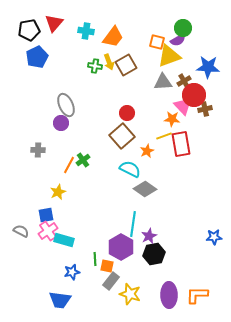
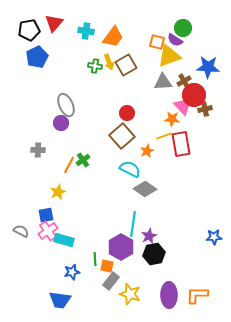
purple semicircle at (178, 40): moved 3 px left; rotated 63 degrees clockwise
